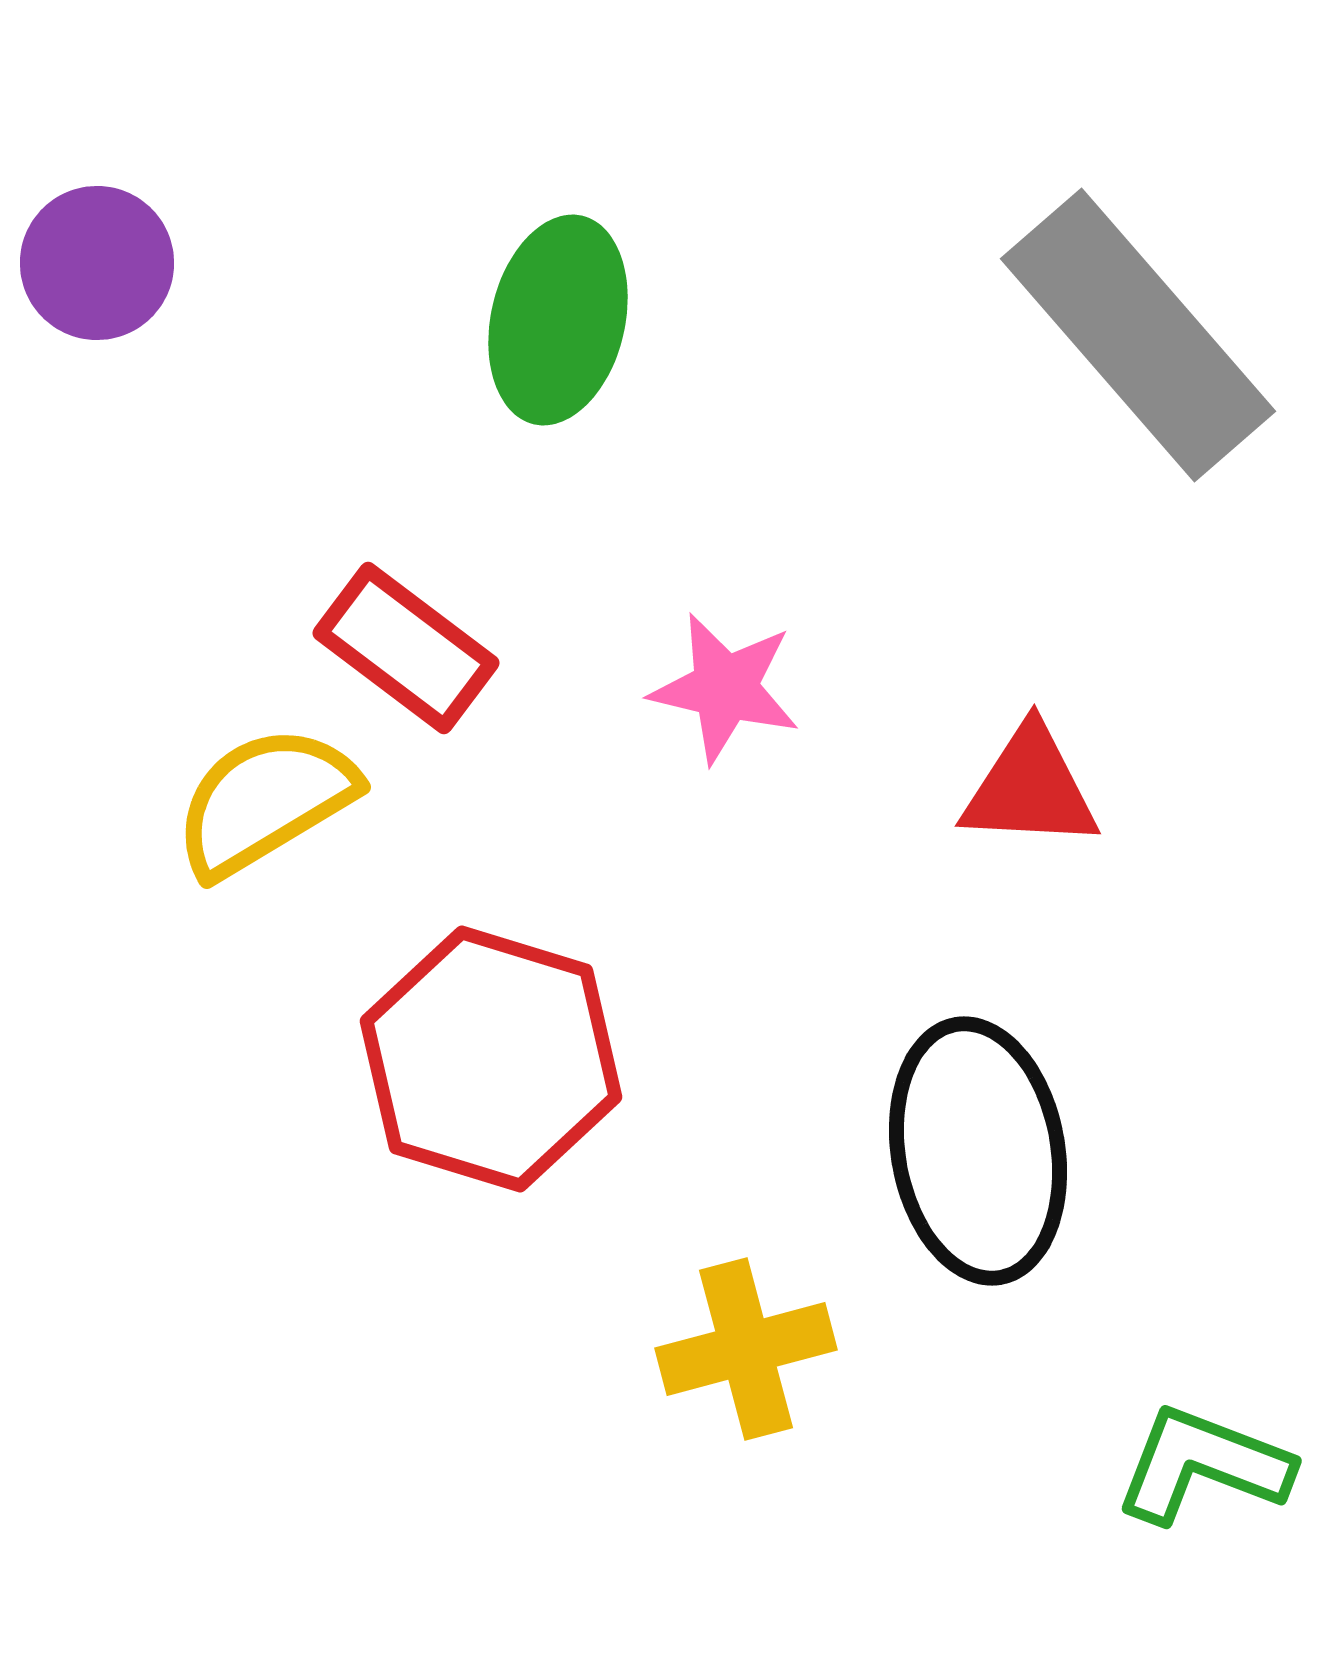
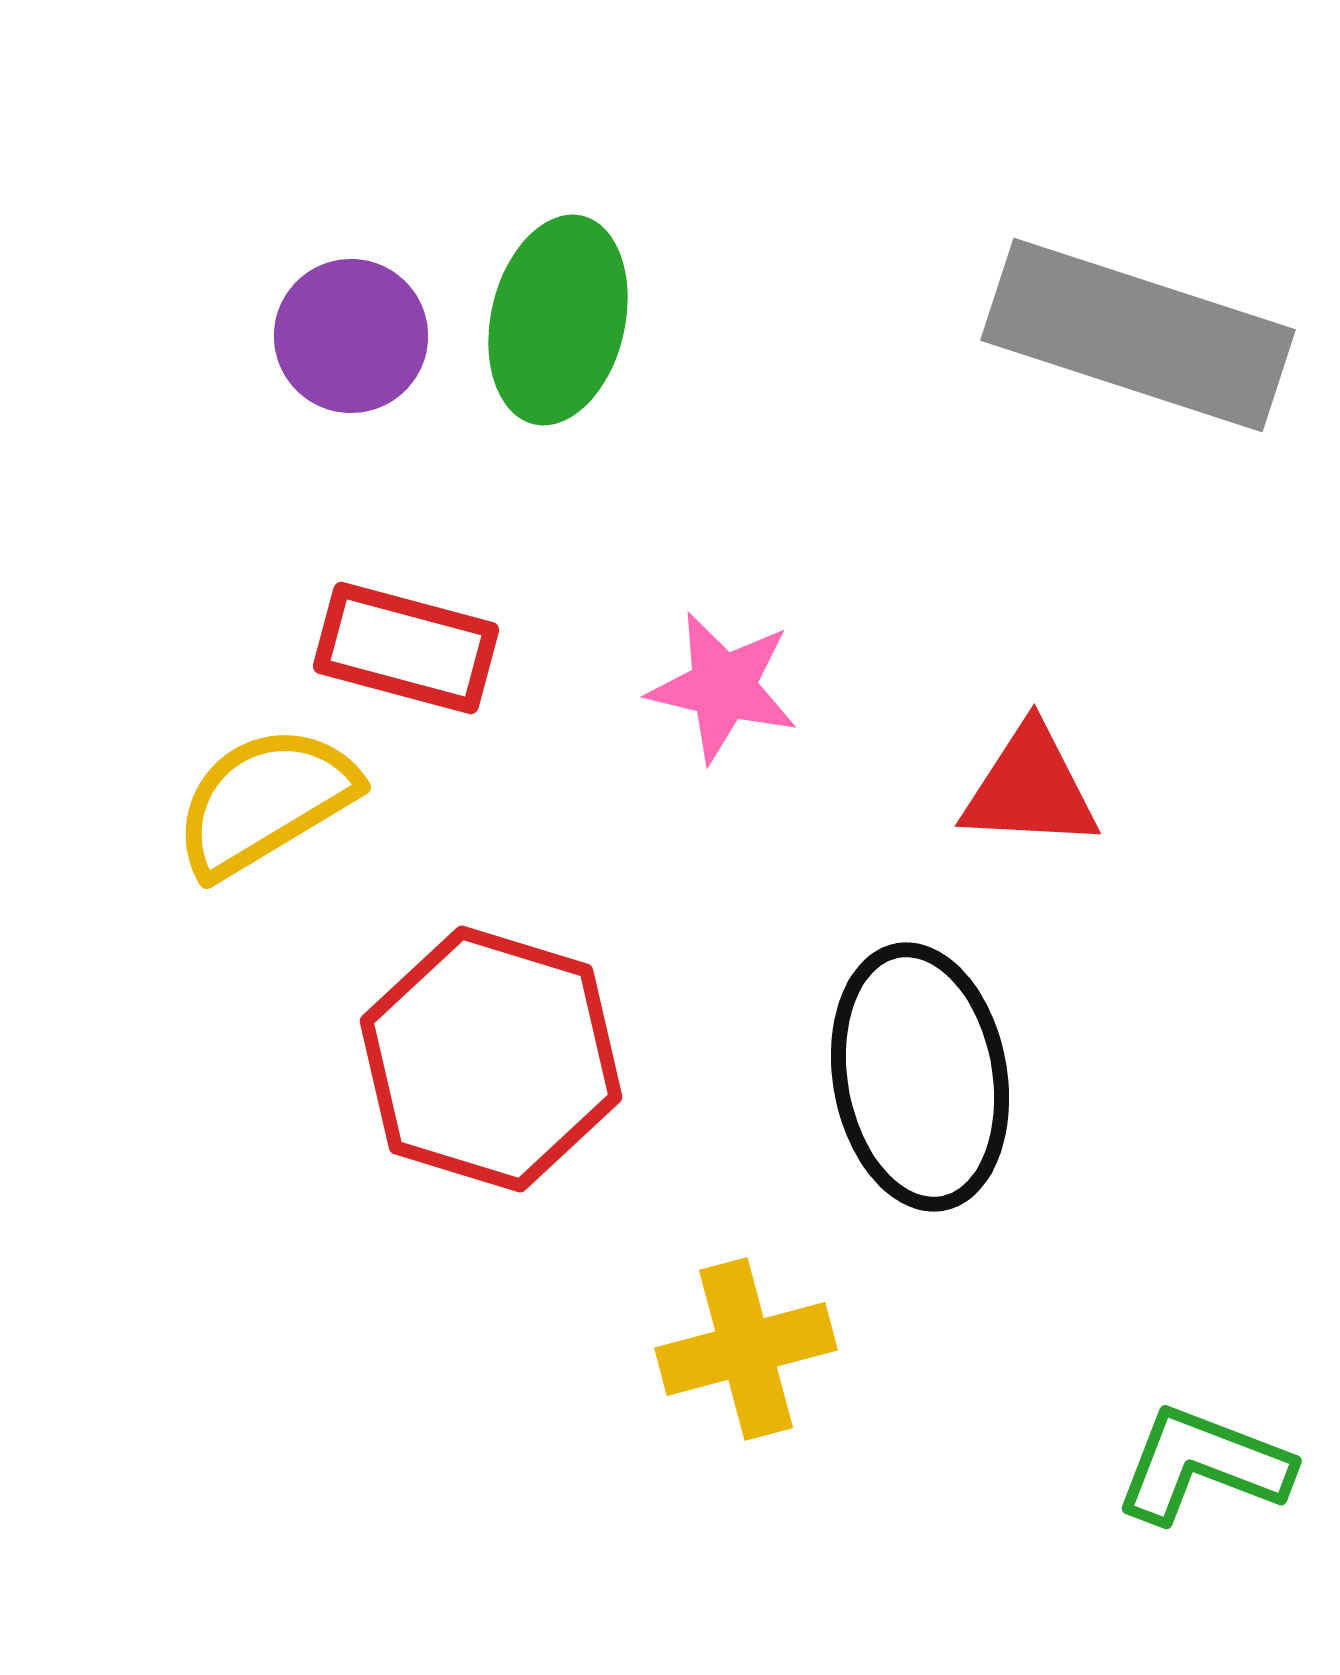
purple circle: moved 254 px right, 73 px down
gray rectangle: rotated 31 degrees counterclockwise
red rectangle: rotated 22 degrees counterclockwise
pink star: moved 2 px left, 1 px up
black ellipse: moved 58 px left, 74 px up
